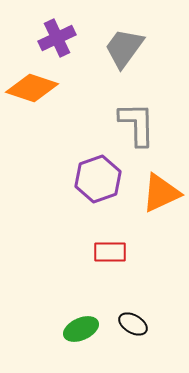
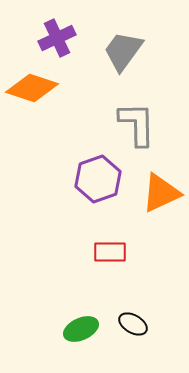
gray trapezoid: moved 1 px left, 3 px down
